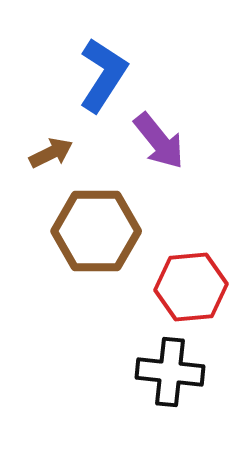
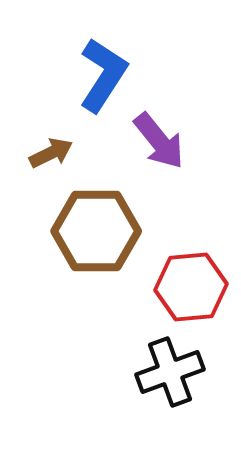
black cross: rotated 26 degrees counterclockwise
